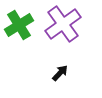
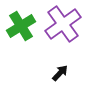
green cross: moved 2 px right, 1 px down
